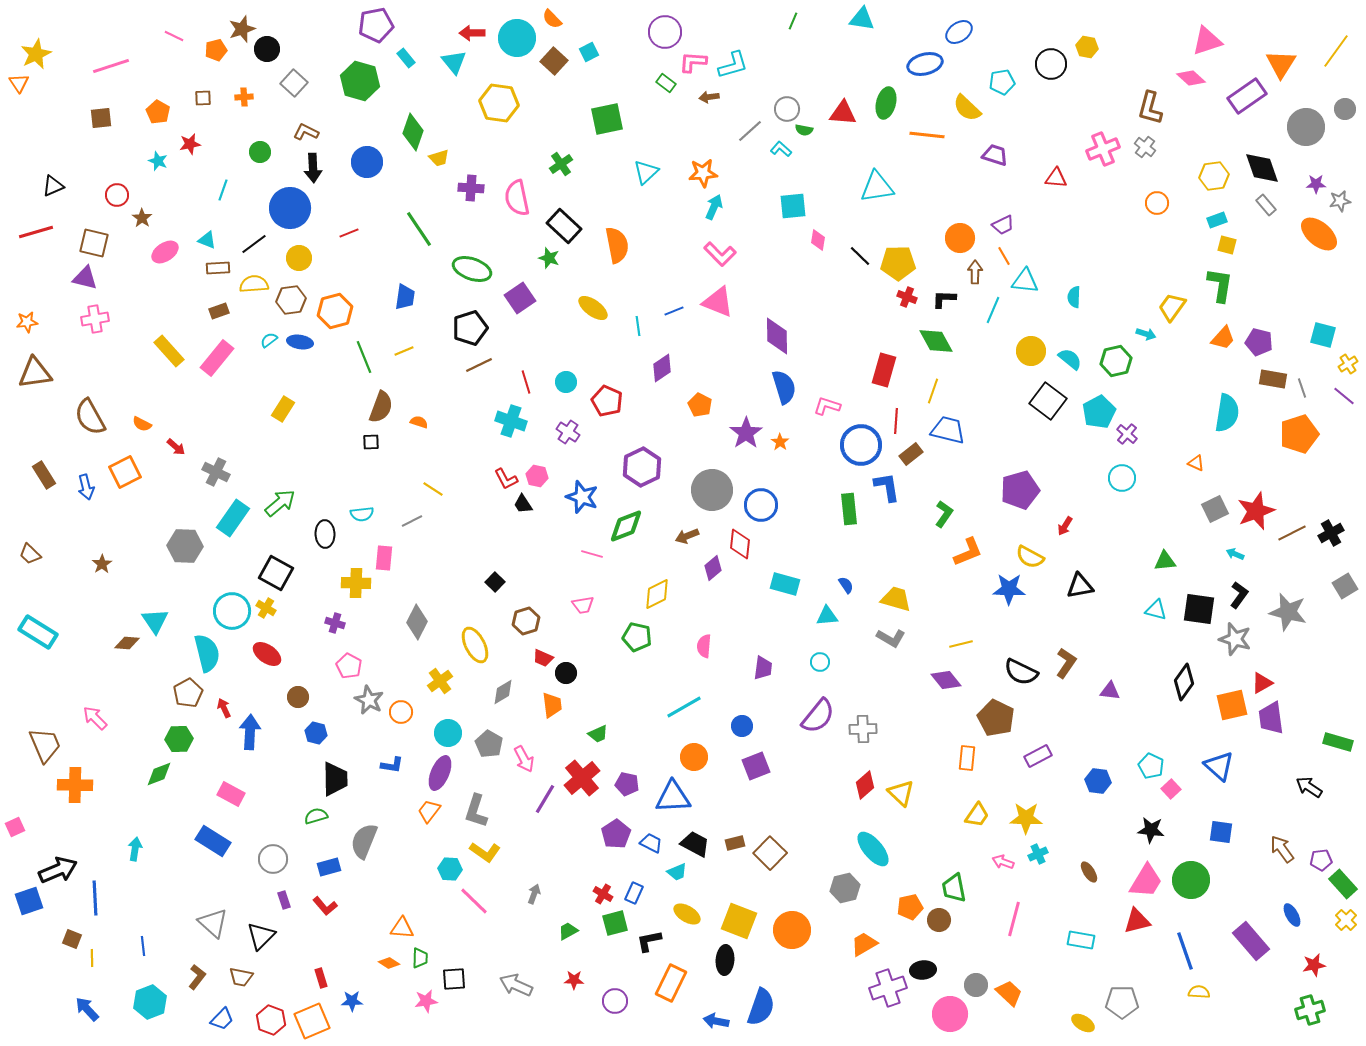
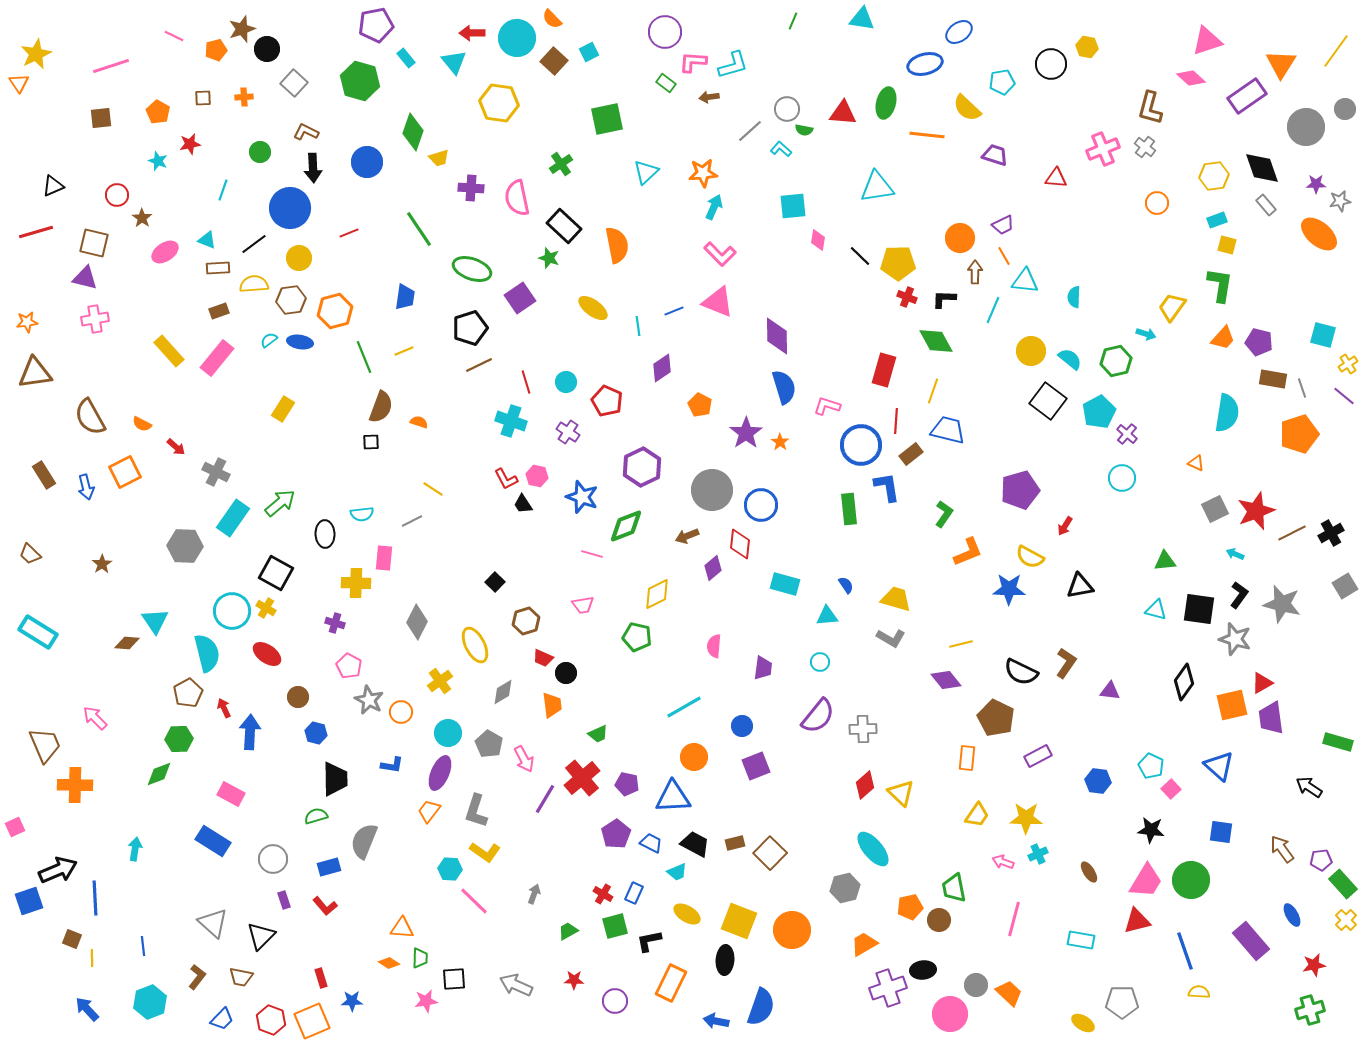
gray star at (1288, 612): moved 6 px left, 8 px up
pink semicircle at (704, 646): moved 10 px right
green square at (615, 923): moved 3 px down
